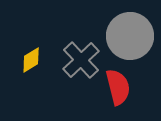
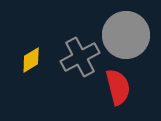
gray circle: moved 4 px left, 1 px up
gray cross: moved 1 px left, 3 px up; rotated 15 degrees clockwise
